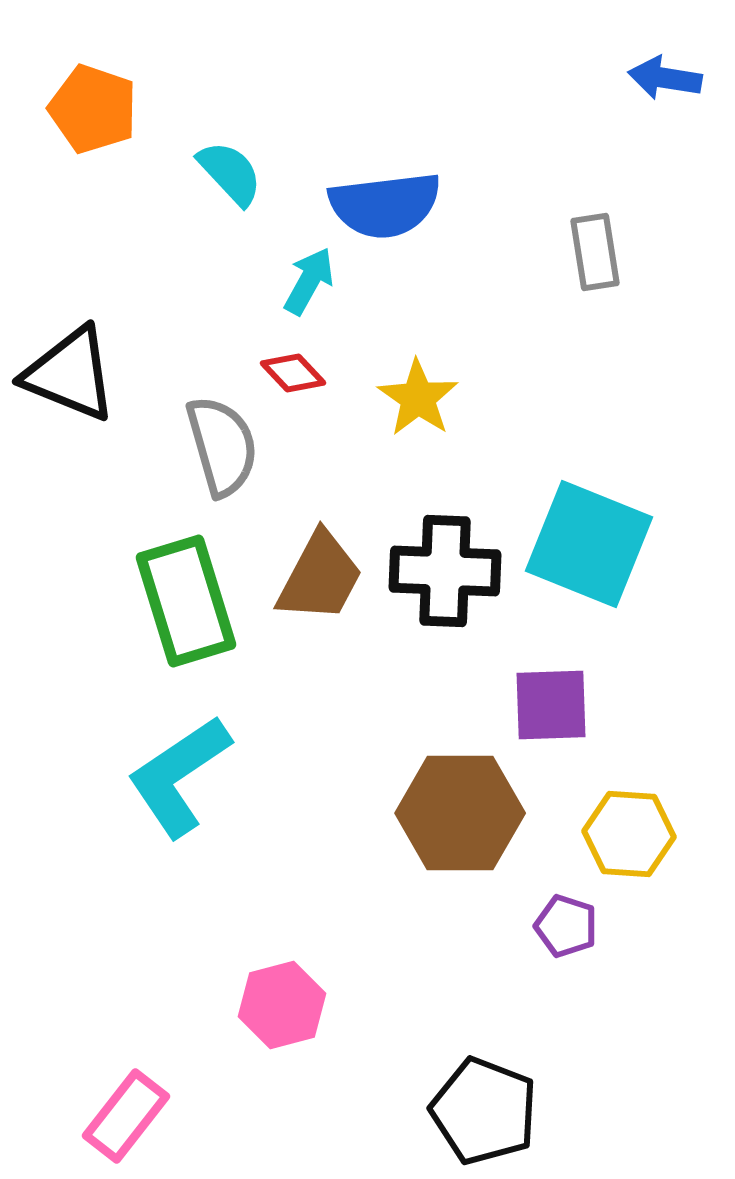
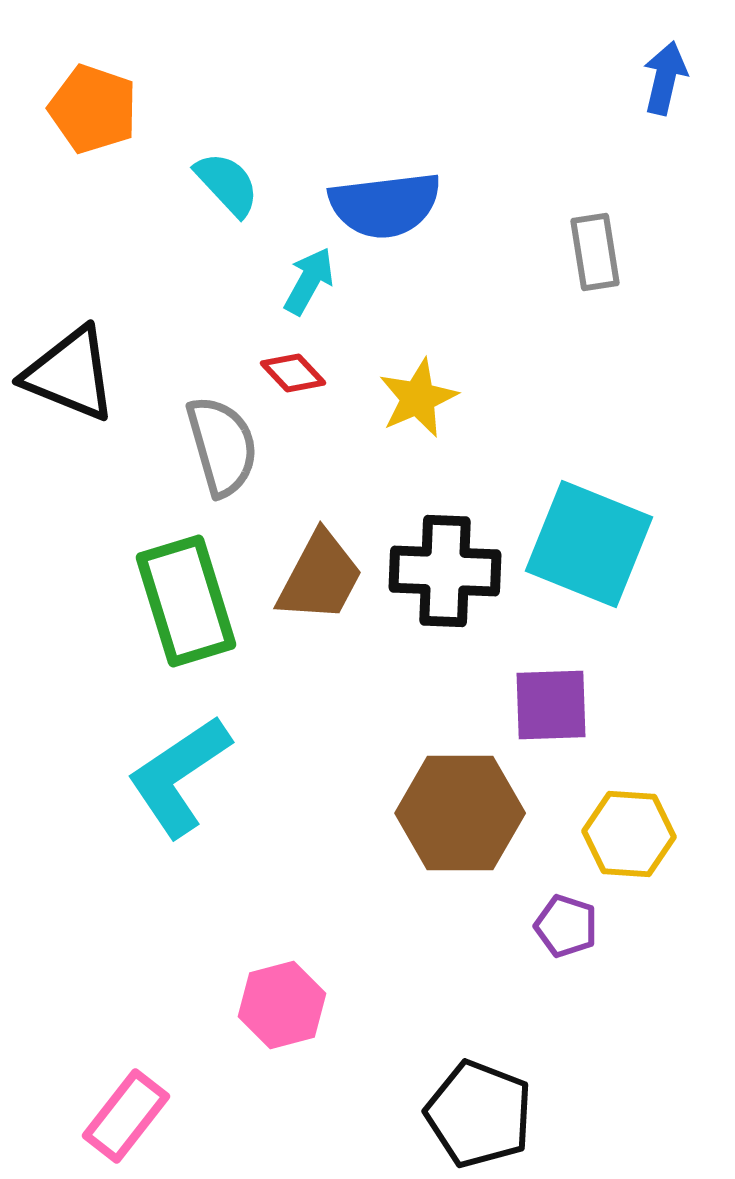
blue arrow: rotated 94 degrees clockwise
cyan semicircle: moved 3 px left, 11 px down
yellow star: rotated 14 degrees clockwise
black pentagon: moved 5 px left, 3 px down
